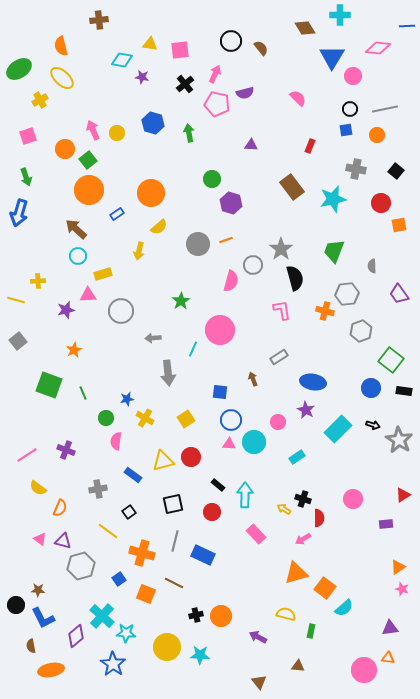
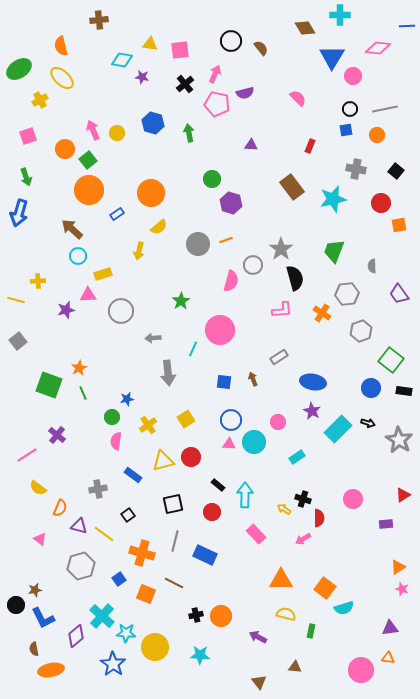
brown arrow at (76, 229): moved 4 px left
pink L-shape at (282, 310): rotated 95 degrees clockwise
orange cross at (325, 311): moved 3 px left, 2 px down; rotated 18 degrees clockwise
orange star at (74, 350): moved 5 px right, 18 px down
blue square at (220, 392): moved 4 px right, 10 px up
purple star at (306, 410): moved 6 px right, 1 px down
green circle at (106, 418): moved 6 px right, 1 px up
yellow cross at (145, 418): moved 3 px right, 7 px down; rotated 24 degrees clockwise
black arrow at (373, 425): moved 5 px left, 2 px up
purple cross at (66, 450): moved 9 px left, 15 px up; rotated 18 degrees clockwise
black square at (129, 512): moved 1 px left, 3 px down
yellow line at (108, 531): moved 4 px left, 3 px down
purple triangle at (63, 541): moved 16 px right, 15 px up
blue rectangle at (203, 555): moved 2 px right
orange triangle at (296, 573): moved 15 px left, 7 px down; rotated 15 degrees clockwise
brown star at (38, 590): moved 3 px left; rotated 16 degrees counterclockwise
cyan semicircle at (344, 608): rotated 24 degrees clockwise
brown semicircle at (31, 646): moved 3 px right, 3 px down
yellow circle at (167, 647): moved 12 px left
brown triangle at (298, 666): moved 3 px left, 1 px down
pink circle at (364, 670): moved 3 px left
